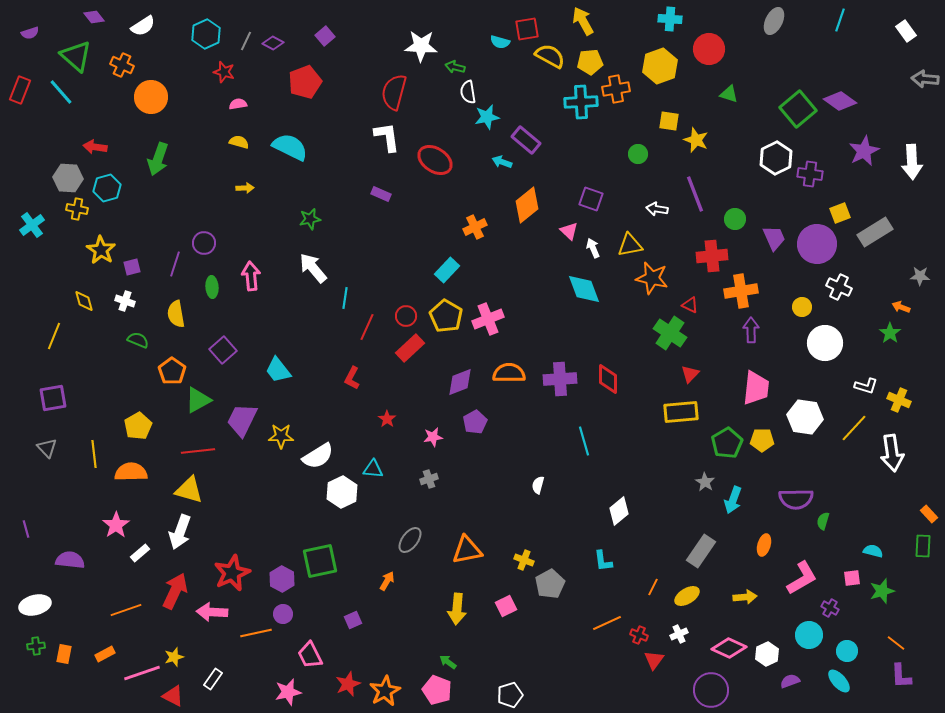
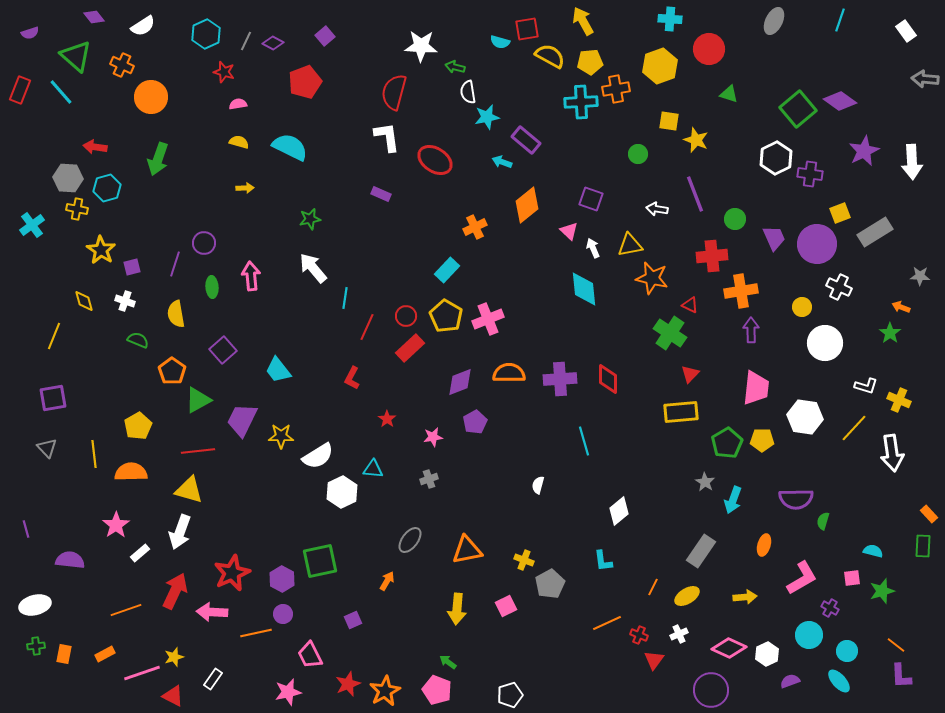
cyan diamond at (584, 289): rotated 15 degrees clockwise
orange line at (896, 643): moved 2 px down
